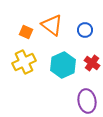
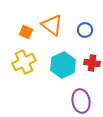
red cross: rotated 28 degrees counterclockwise
purple ellipse: moved 6 px left
